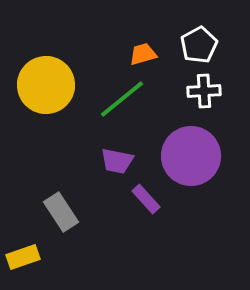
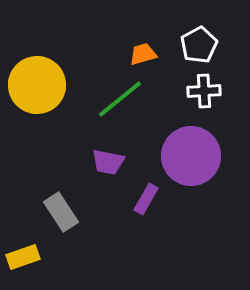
yellow circle: moved 9 px left
green line: moved 2 px left
purple trapezoid: moved 9 px left, 1 px down
purple rectangle: rotated 72 degrees clockwise
